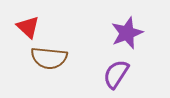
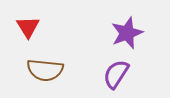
red triangle: rotated 15 degrees clockwise
brown semicircle: moved 4 px left, 12 px down
